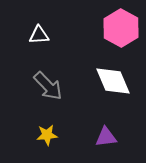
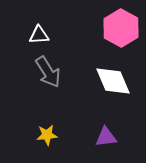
gray arrow: moved 14 px up; rotated 12 degrees clockwise
